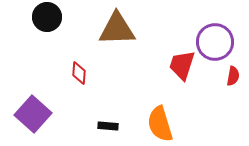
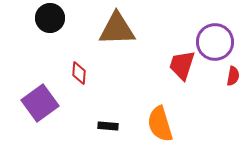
black circle: moved 3 px right, 1 px down
purple square: moved 7 px right, 11 px up; rotated 12 degrees clockwise
